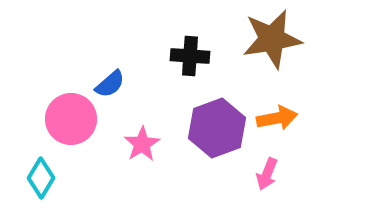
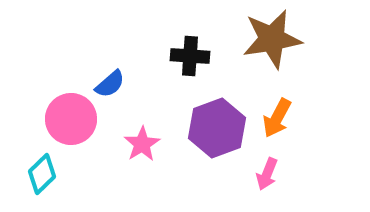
orange arrow: rotated 129 degrees clockwise
cyan diamond: moved 1 px right, 4 px up; rotated 15 degrees clockwise
